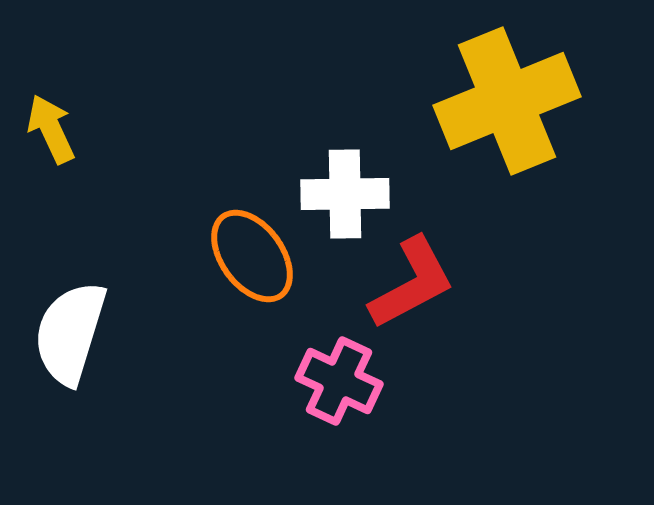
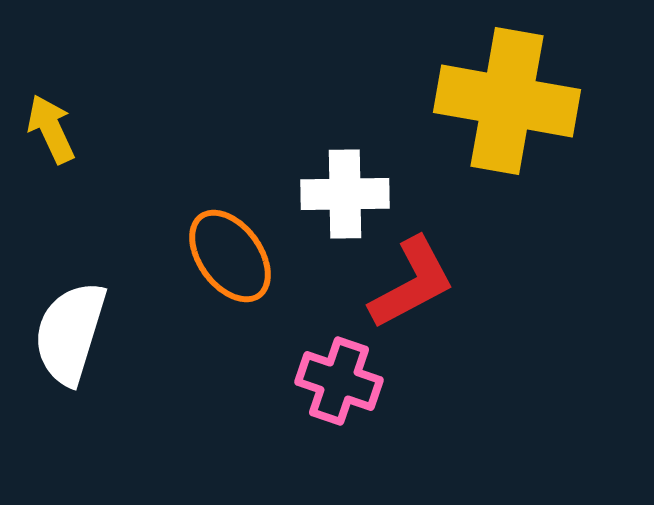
yellow cross: rotated 32 degrees clockwise
orange ellipse: moved 22 px left
pink cross: rotated 6 degrees counterclockwise
